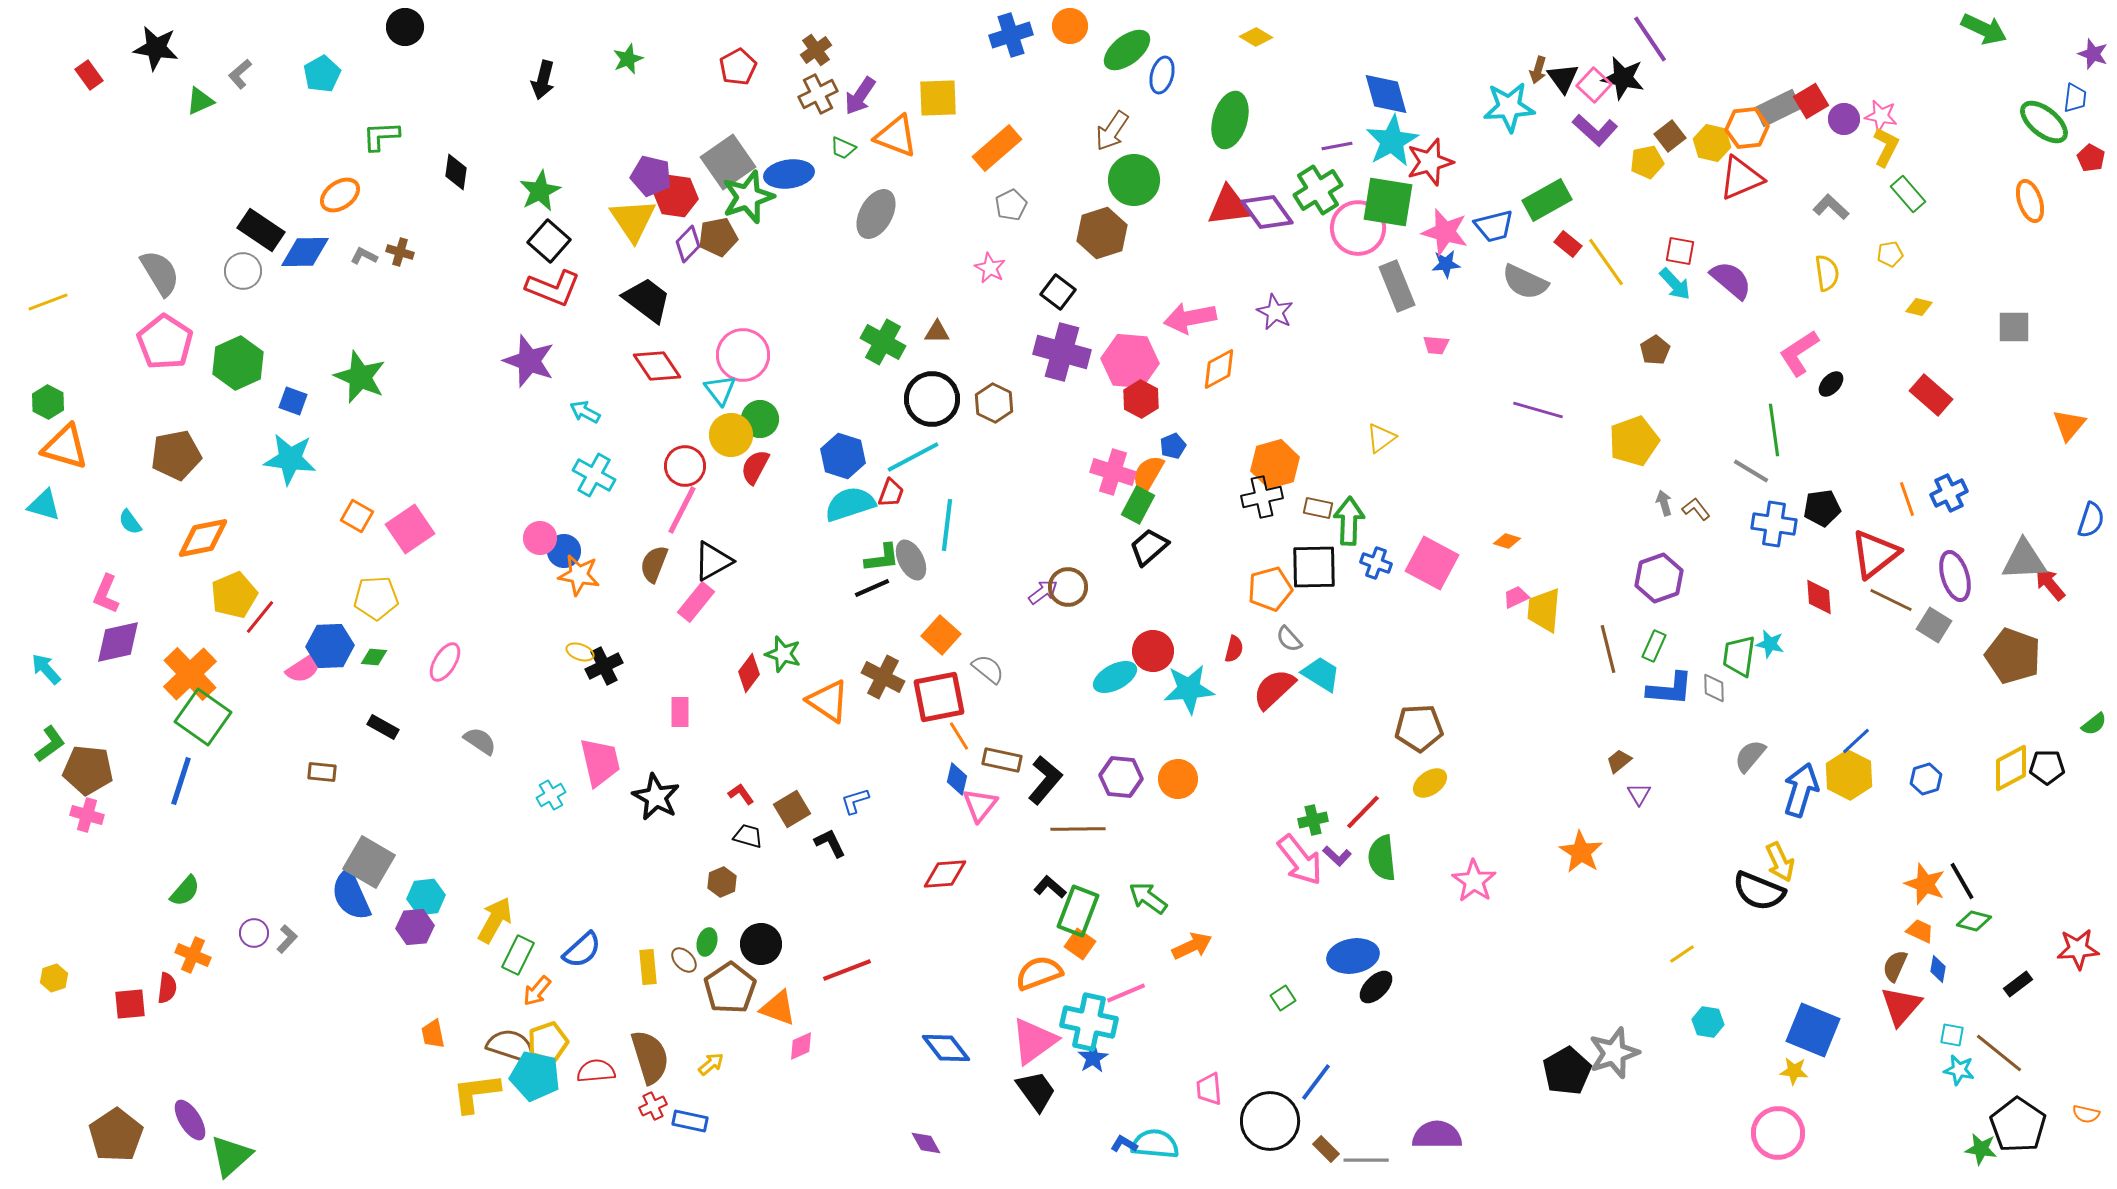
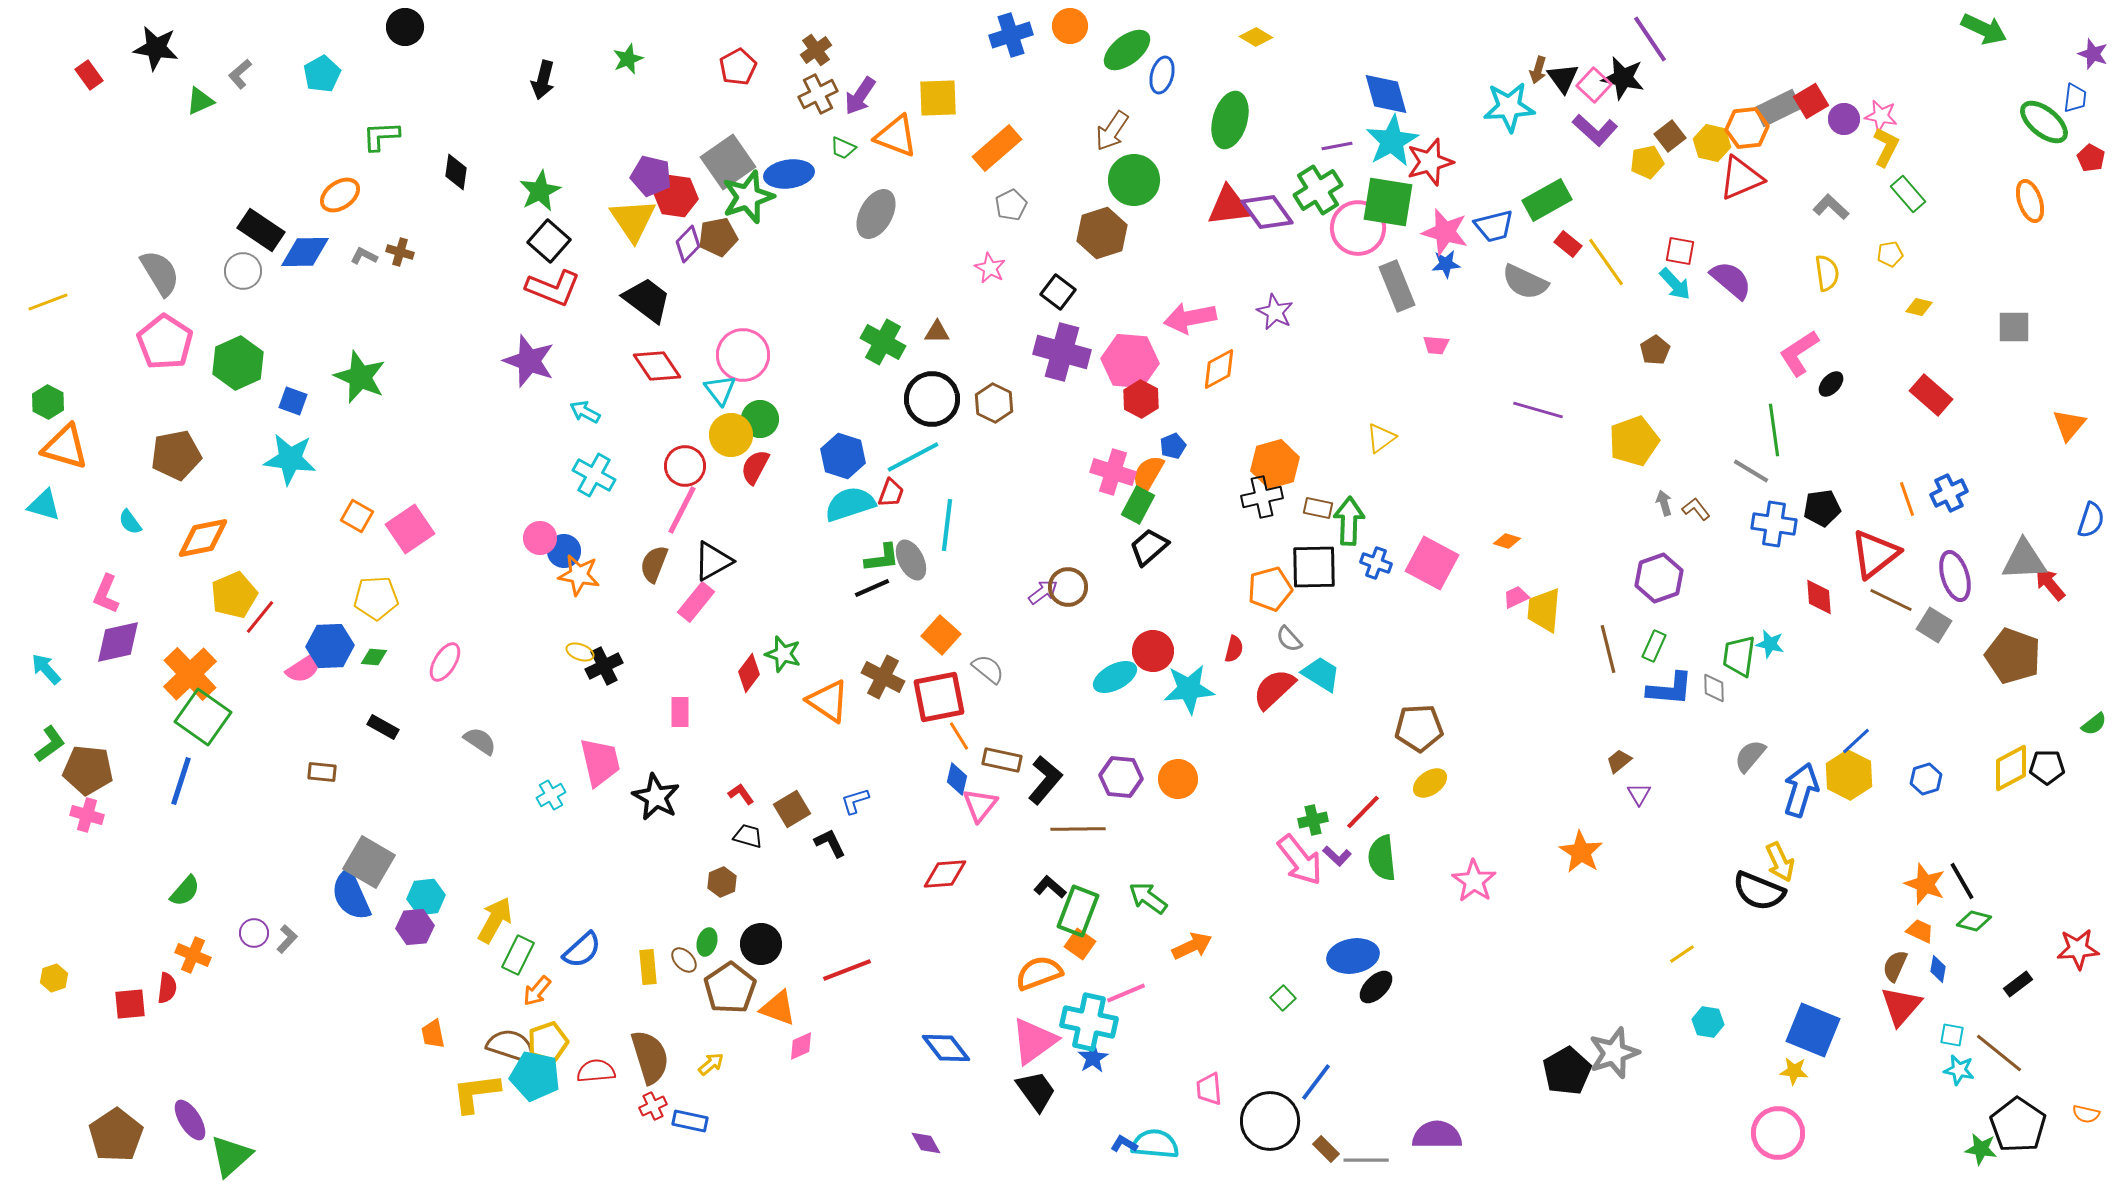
green square at (1283, 998): rotated 10 degrees counterclockwise
